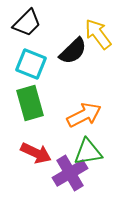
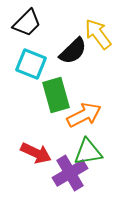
green rectangle: moved 26 px right, 8 px up
